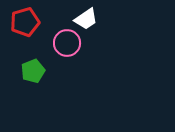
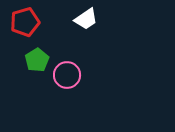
pink circle: moved 32 px down
green pentagon: moved 4 px right, 11 px up; rotated 10 degrees counterclockwise
